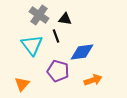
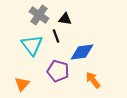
orange arrow: rotated 108 degrees counterclockwise
